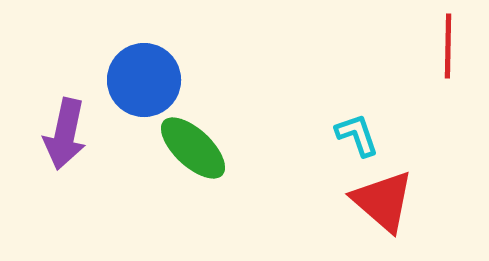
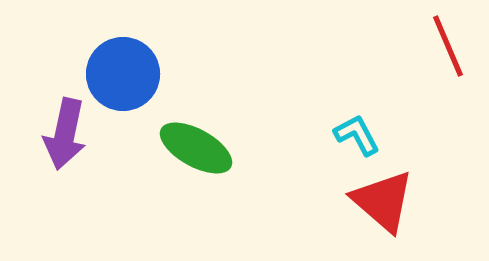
red line: rotated 24 degrees counterclockwise
blue circle: moved 21 px left, 6 px up
cyan L-shape: rotated 9 degrees counterclockwise
green ellipse: moved 3 px right; rotated 14 degrees counterclockwise
